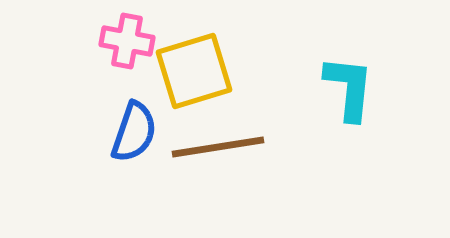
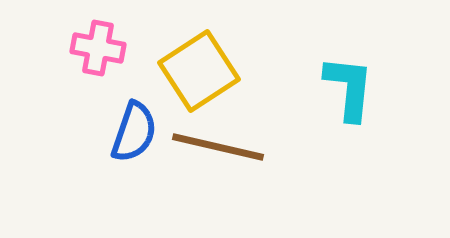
pink cross: moved 29 px left, 7 px down
yellow square: moved 5 px right; rotated 16 degrees counterclockwise
brown line: rotated 22 degrees clockwise
